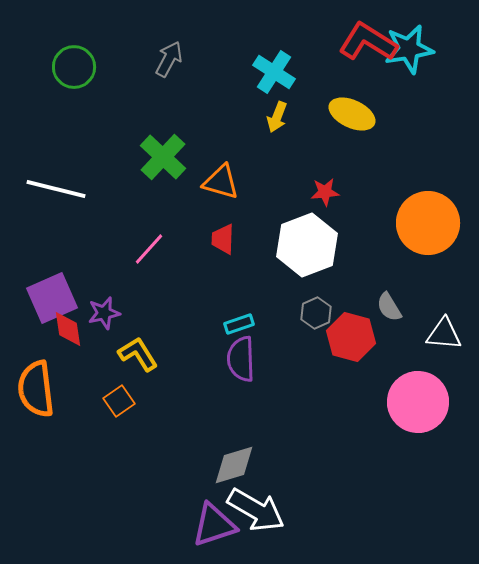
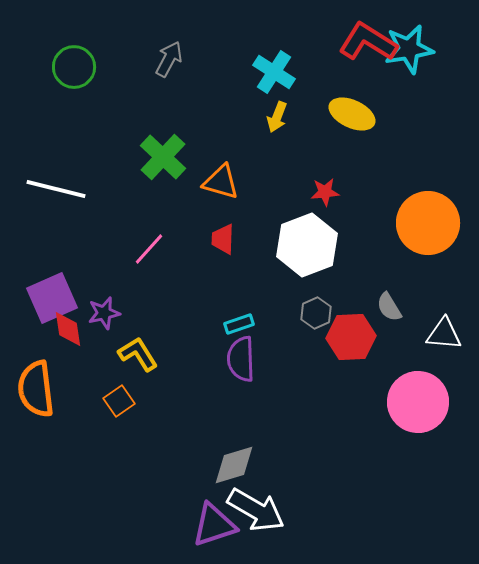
red hexagon: rotated 18 degrees counterclockwise
